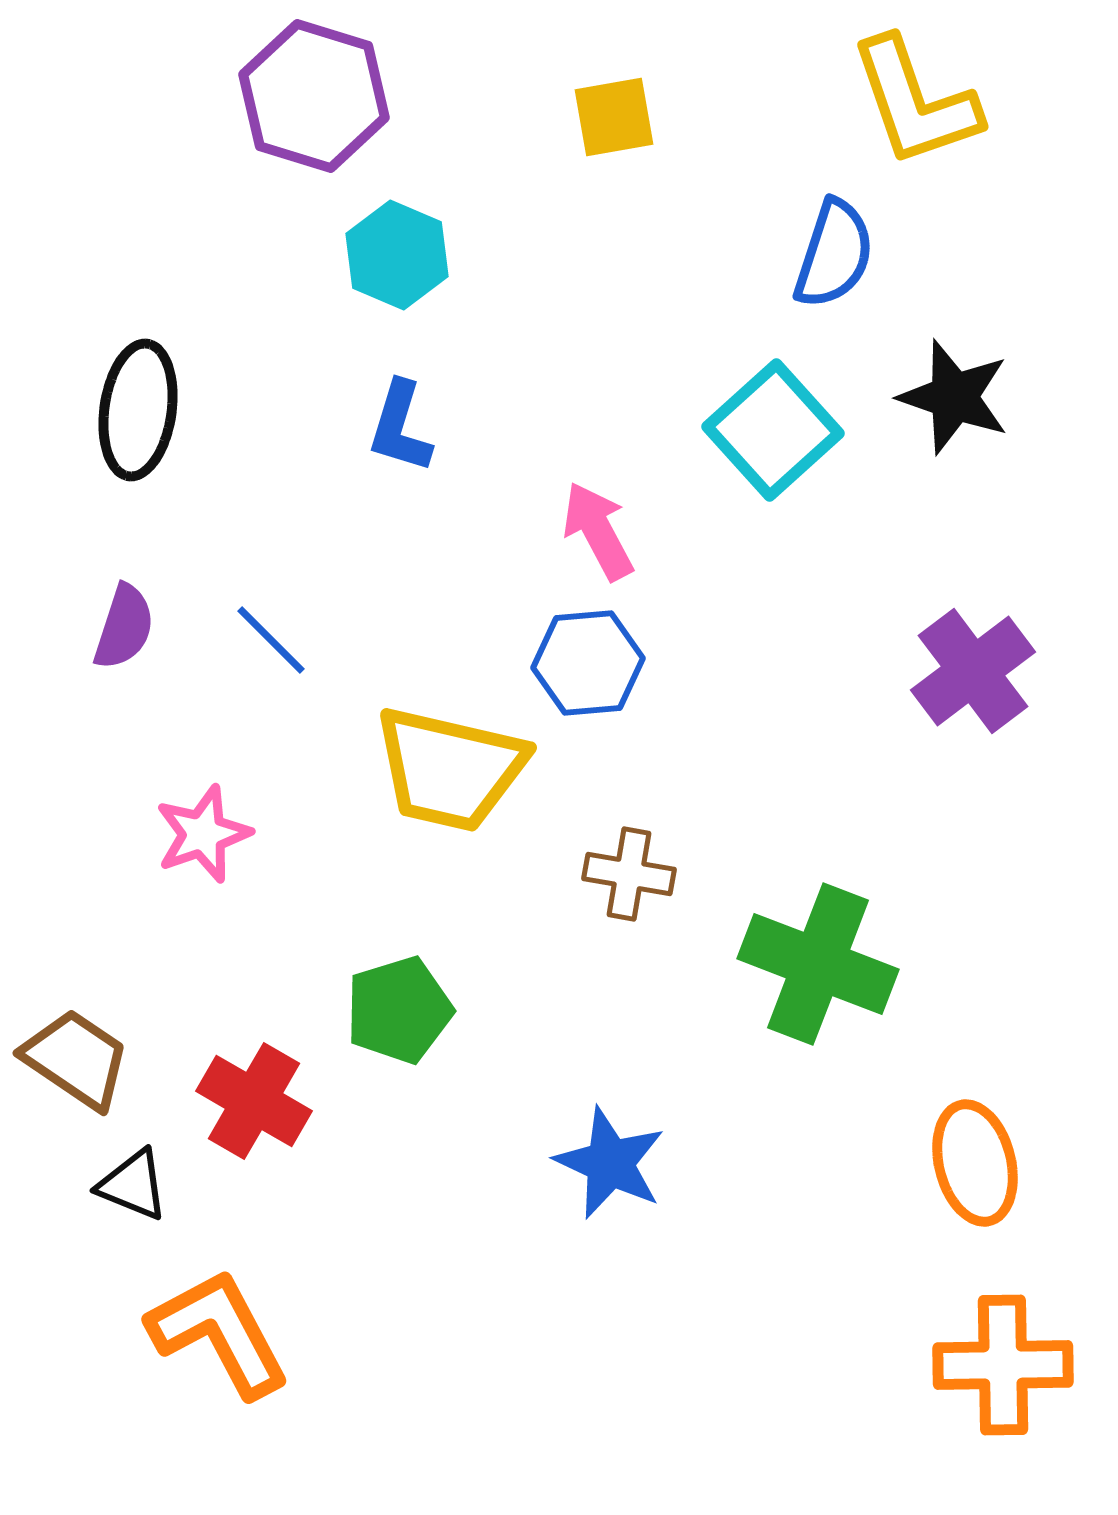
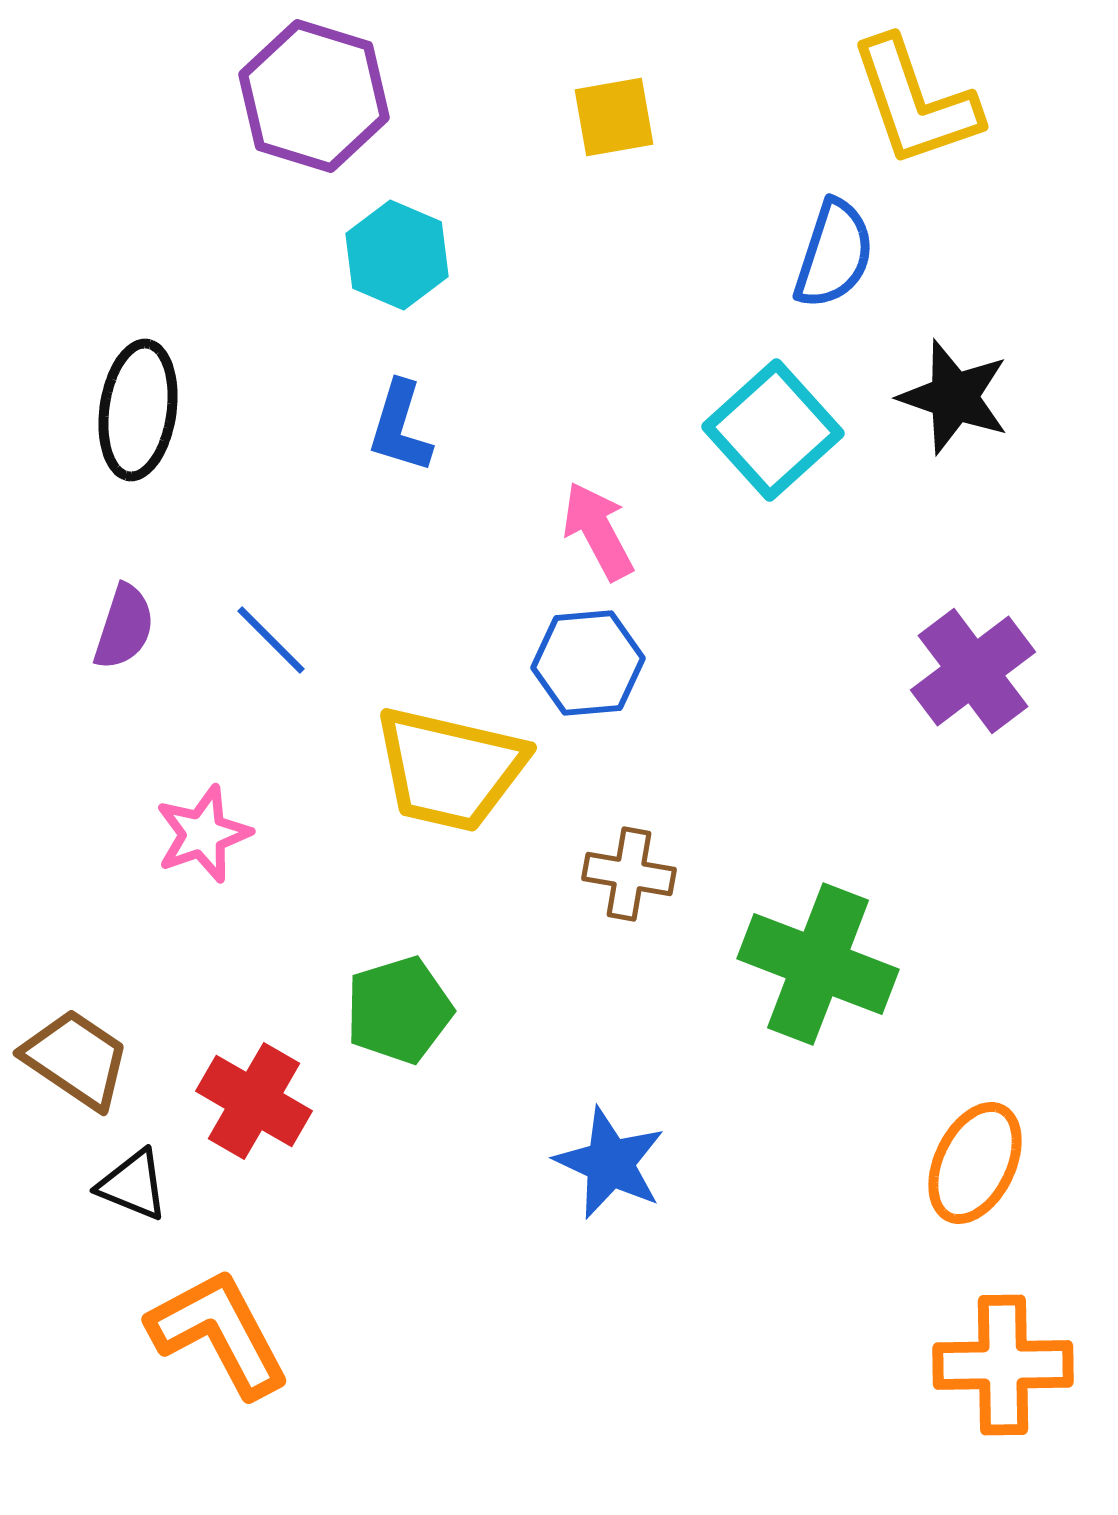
orange ellipse: rotated 40 degrees clockwise
